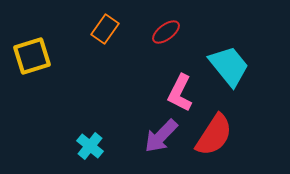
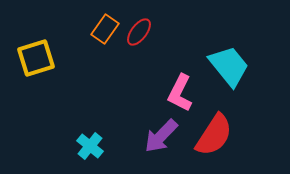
red ellipse: moved 27 px left; rotated 16 degrees counterclockwise
yellow square: moved 4 px right, 2 px down
